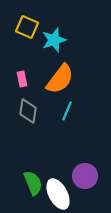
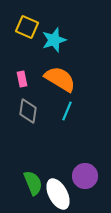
orange semicircle: rotated 96 degrees counterclockwise
